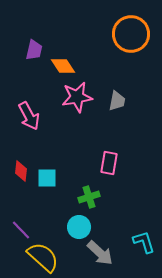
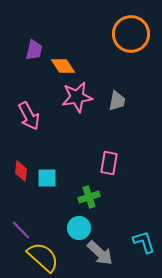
cyan circle: moved 1 px down
